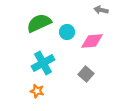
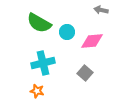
green semicircle: rotated 125 degrees counterclockwise
cyan cross: rotated 15 degrees clockwise
gray square: moved 1 px left, 1 px up
